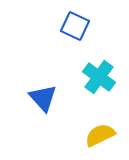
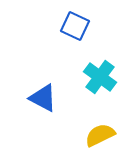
cyan cross: moved 1 px right
blue triangle: rotated 20 degrees counterclockwise
